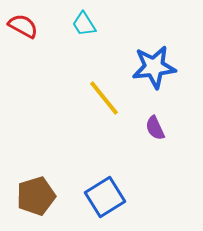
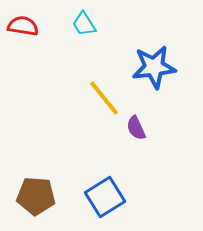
red semicircle: rotated 20 degrees counterclockwise
purple semicircle: moved 19 px left
brown pentagon: rotated 21 degrees clockwise
